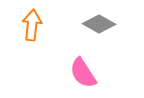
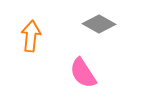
orange arrow: moved 1 px left, 11 px down
